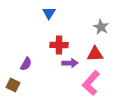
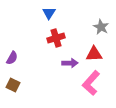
red cross: moved 3 px left, 7 px up; rotated 18 degrees counterclockwise
red triangle: moved 1 px left
purple semicircle: moved 14 px left, 6 px up
